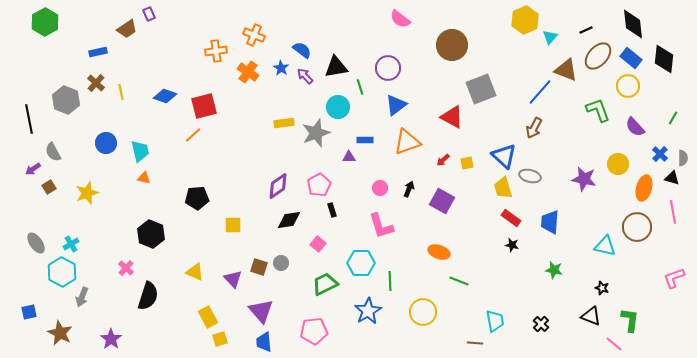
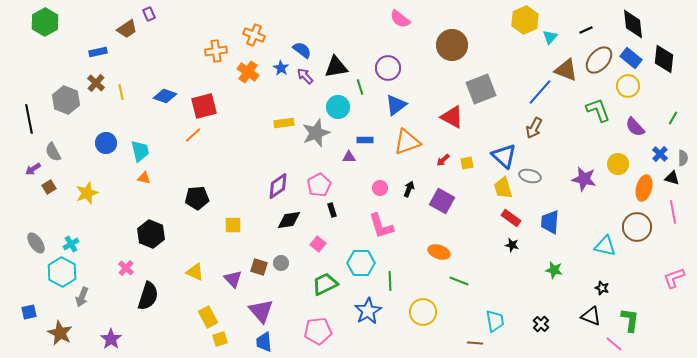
brown ellipse at (598, 56): moved 1 px right, 4 px down
pink pentagon at (314, 331): moved 4 px right
